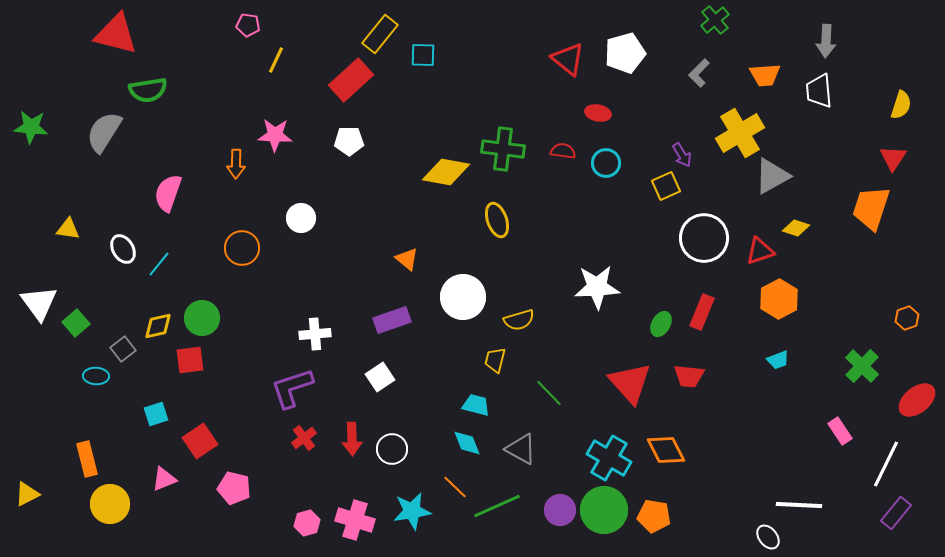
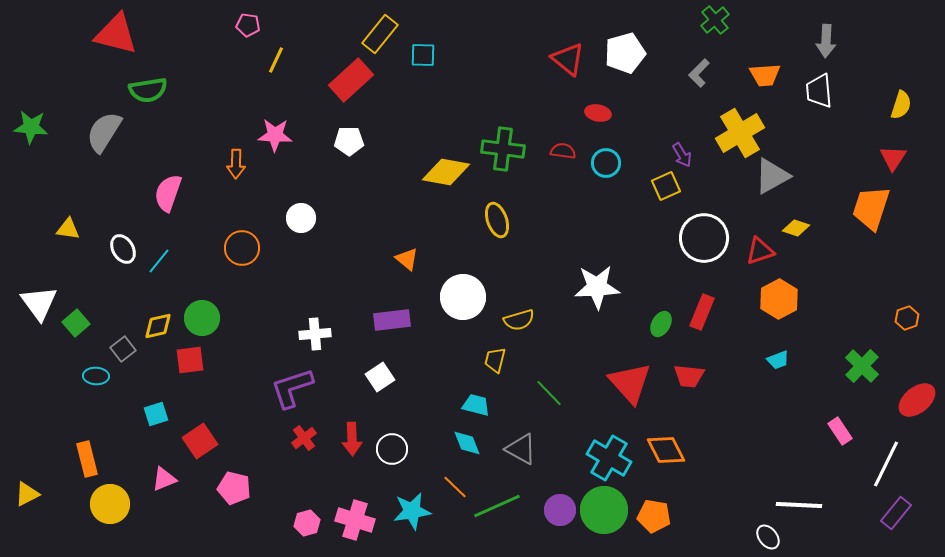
cyan line at (159, 264): moved 3 px up
purple rectangle at (392, 320): rotated 12 degrees clockwise
